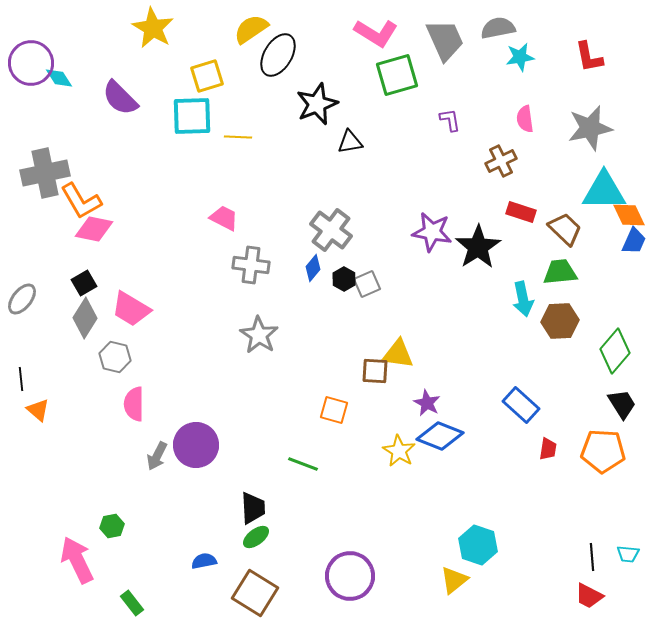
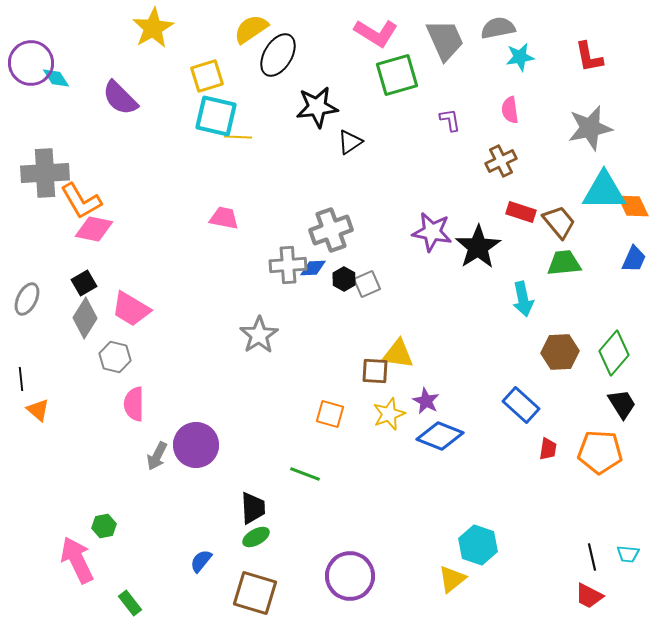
yellow star at (153, 28): rotated 12 degrees clockwise
cyan diamond at (59, 78): moved 3 px left
black star at (317, 104): moved 3 px down; rotated 15 degrees clockwise
cyan square at (192, 116): moved 24 px right; rotated 15 degrees clockwise
pink semicircle at (525, 119): moved 15 px left, 9 px up
black triangle at (350, 142): rotated 24 degrees counterclockwise
gray cross at (45, 173): rotated 9 degrees clockwise
orange diamond at (629, 215): moved 4 px right, 9 px up
pink trapezoid at (224, 218): rotated 16 degrees counterclockwise
brown trapezoid at (565, 229): moved 6 px left, 7 px up; rotated 6 degrees clockwise
gray cross at (331, 230): rotated 33 degrees clockwise
blue trapezoid at (634, 241): moved 18 px down
gray cross at (251, 265): moved 37 px right; rotated 12 degrees counterclockwise
blue diamond at (313, 268): rotated 48 degrees clockwise
green trapezoid at (560, 272): moved 4 px right, 9 px up
gray ellipse at (22, 299): moved 5 px right; rotated 12 degrees counterclockwise
brown hexagon at (560, 321): moved 31 px down
gray star at (259, 335): rotated 6 degrees clockwise
green diamond at (615, 351): moved 1 px left, 2 px down
purple star at (427, 403): moved 1 px left, 2 px up
orange square at (334, 410): moved 4 px left, 4 px down
yellow star at (399, 451): moved 10 px left, 37 px up; rotated 20 degrees clockwise
orange pentagon at (603, 451): moved 3 px left, 1 px down
green line at (303, 464): moved 2 px right, 10 px down
green hexagon at (112, 526): moved 8 px left
green ellipse at (256, 537): rotated 8 degrees clockwise
black line at (592, 557): rotated 8 degrees counterclockwise
blue semicircle at (204, 561): moved 3 px left; rotated 40 degrees counterclockwise
yellow triangle at (454, 580): moved 2 px left, 1 px up
brown square at (255, 593): rotated 15 degrees counterclockwise
green rectangle at (132, 603): moved 2 px left
